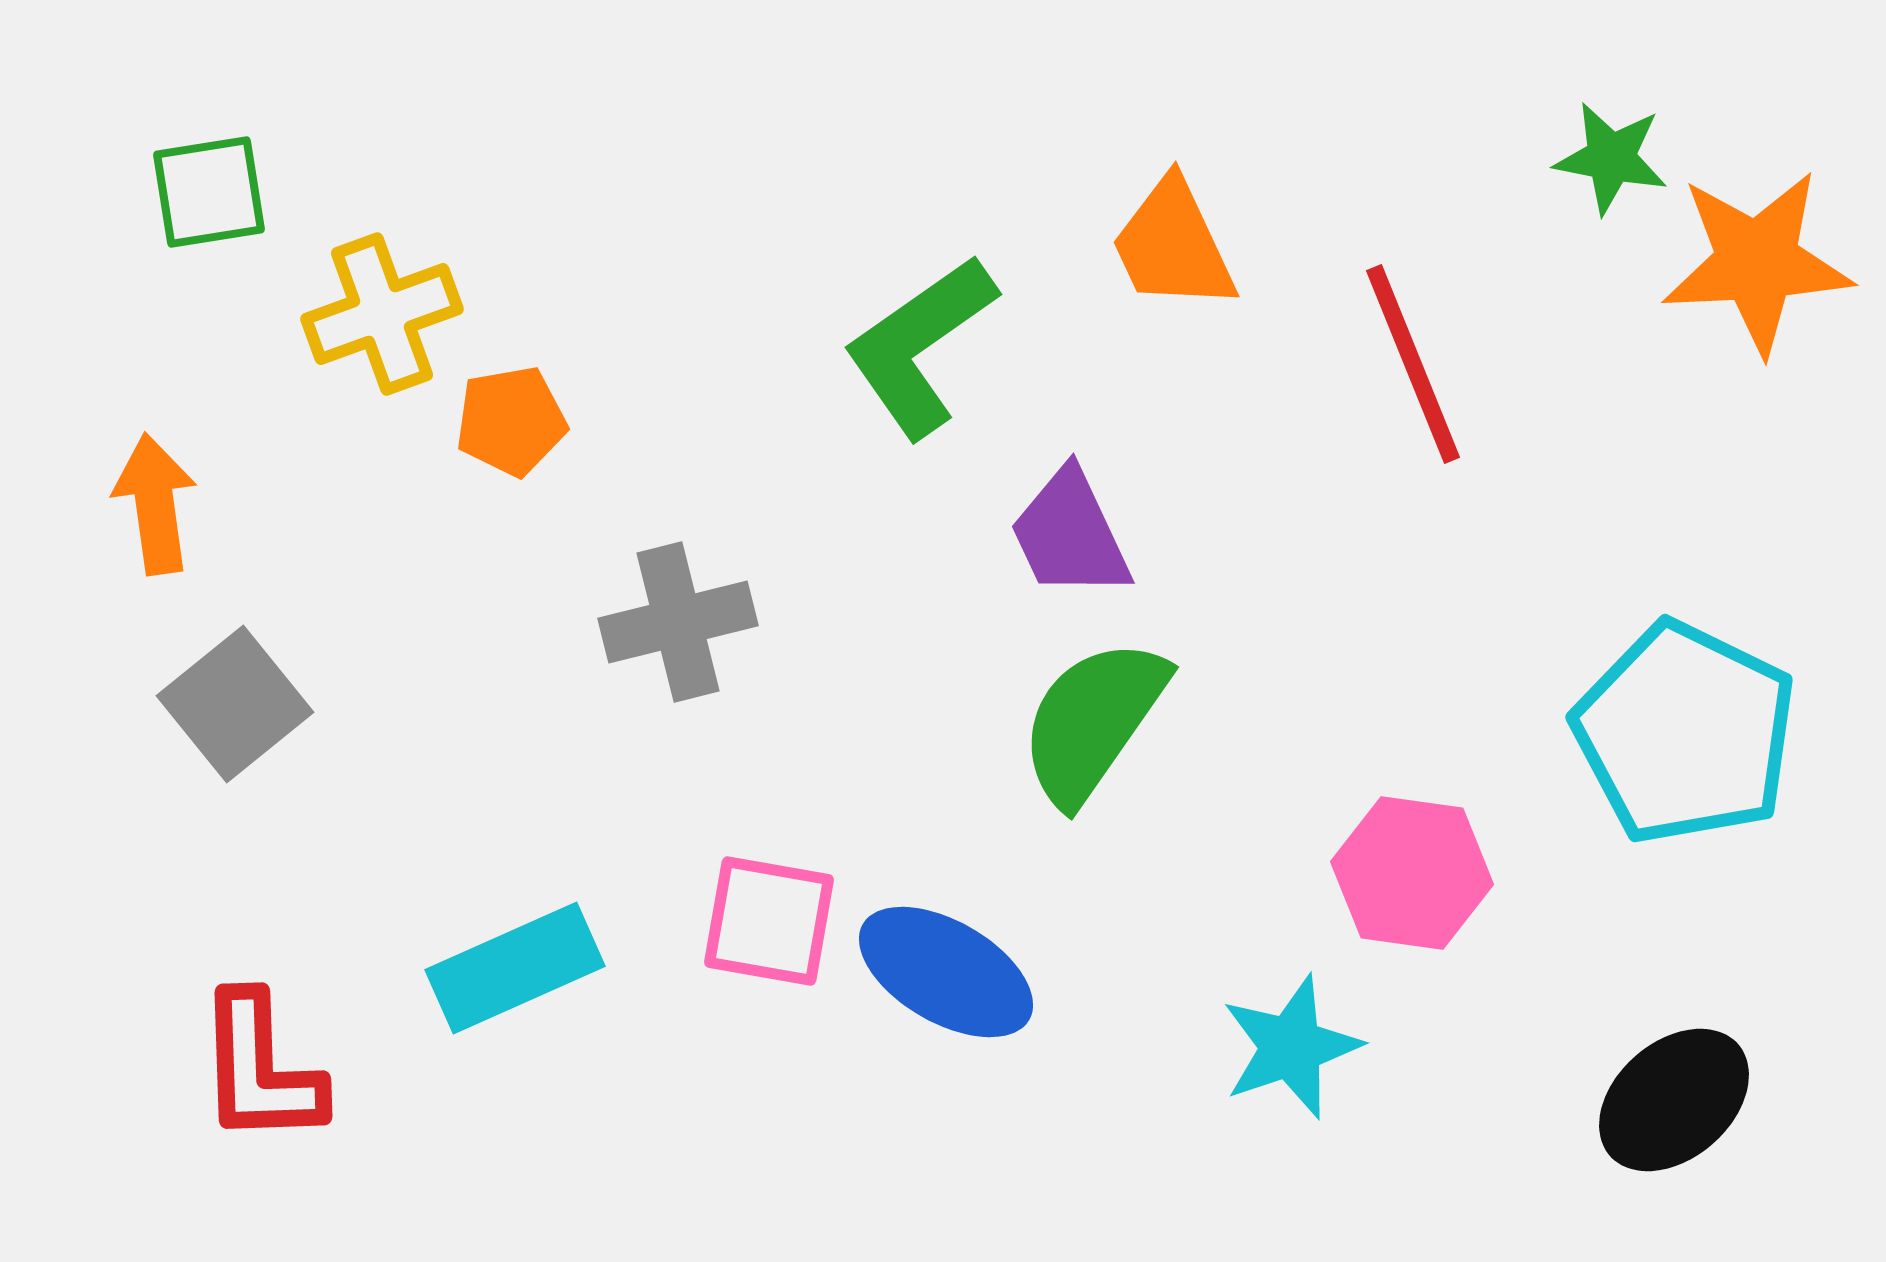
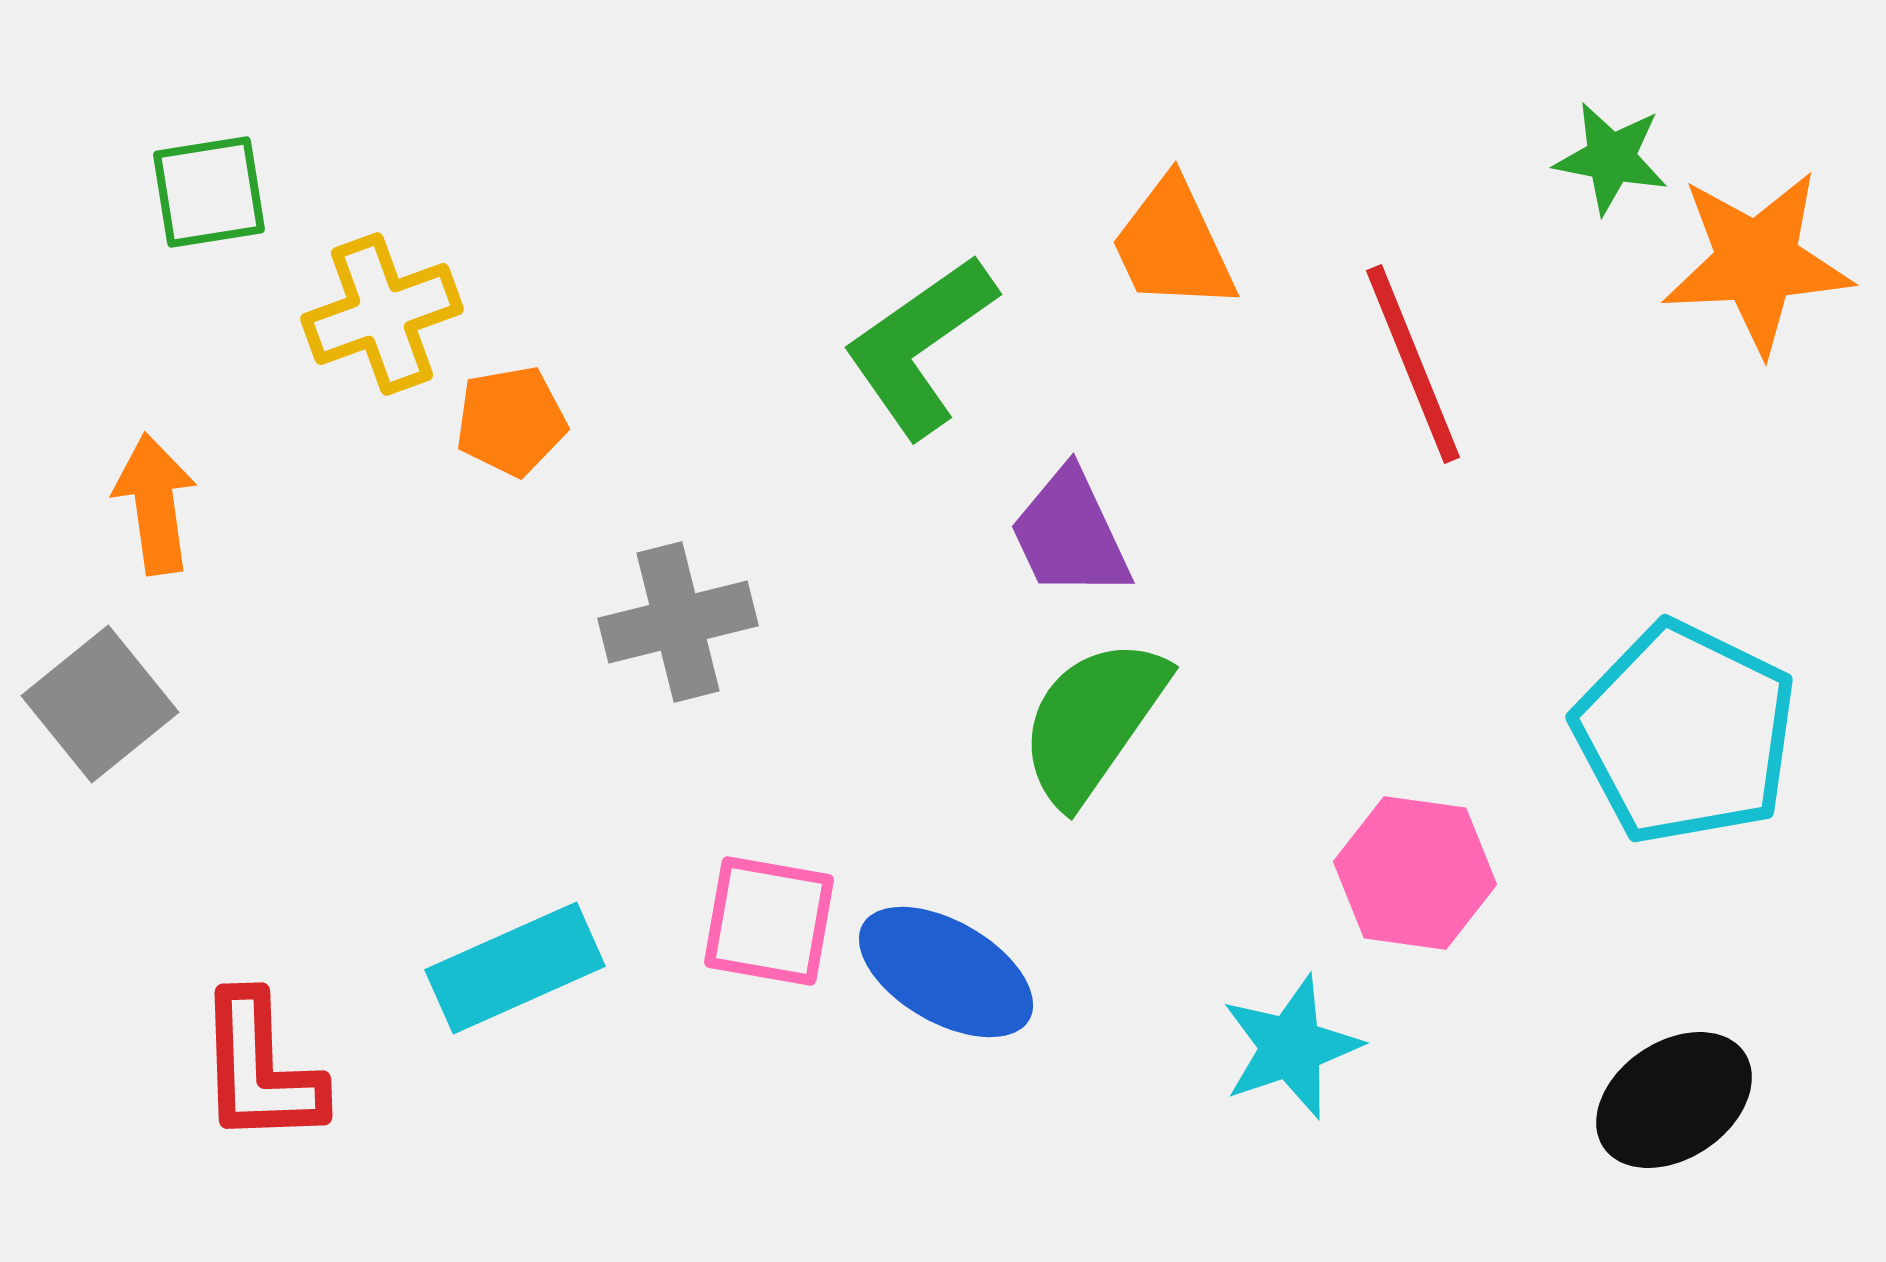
gray square: moved 135 px left
pink hexagon: moved 3 px right
black ellipse: rotated 7 degrees clockwise
